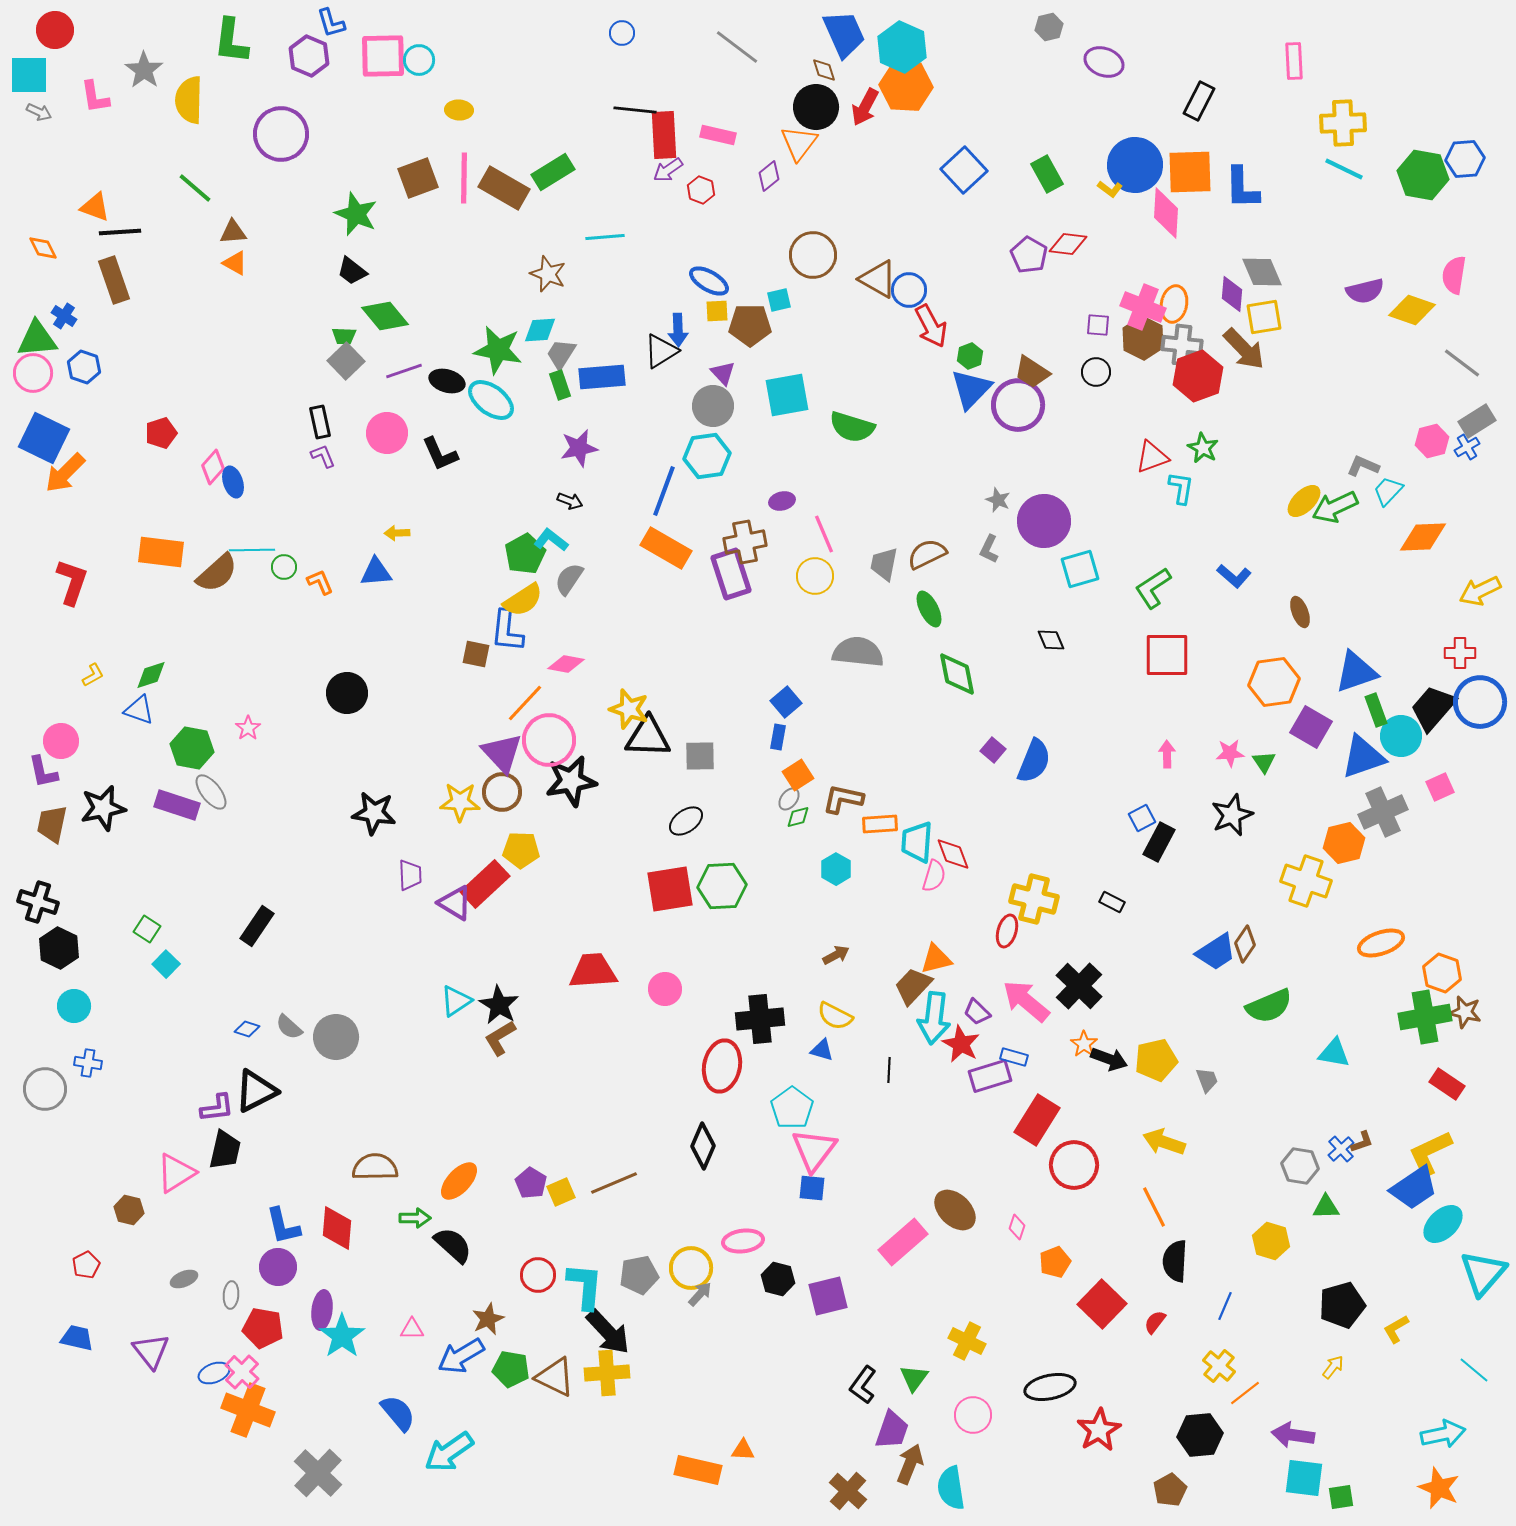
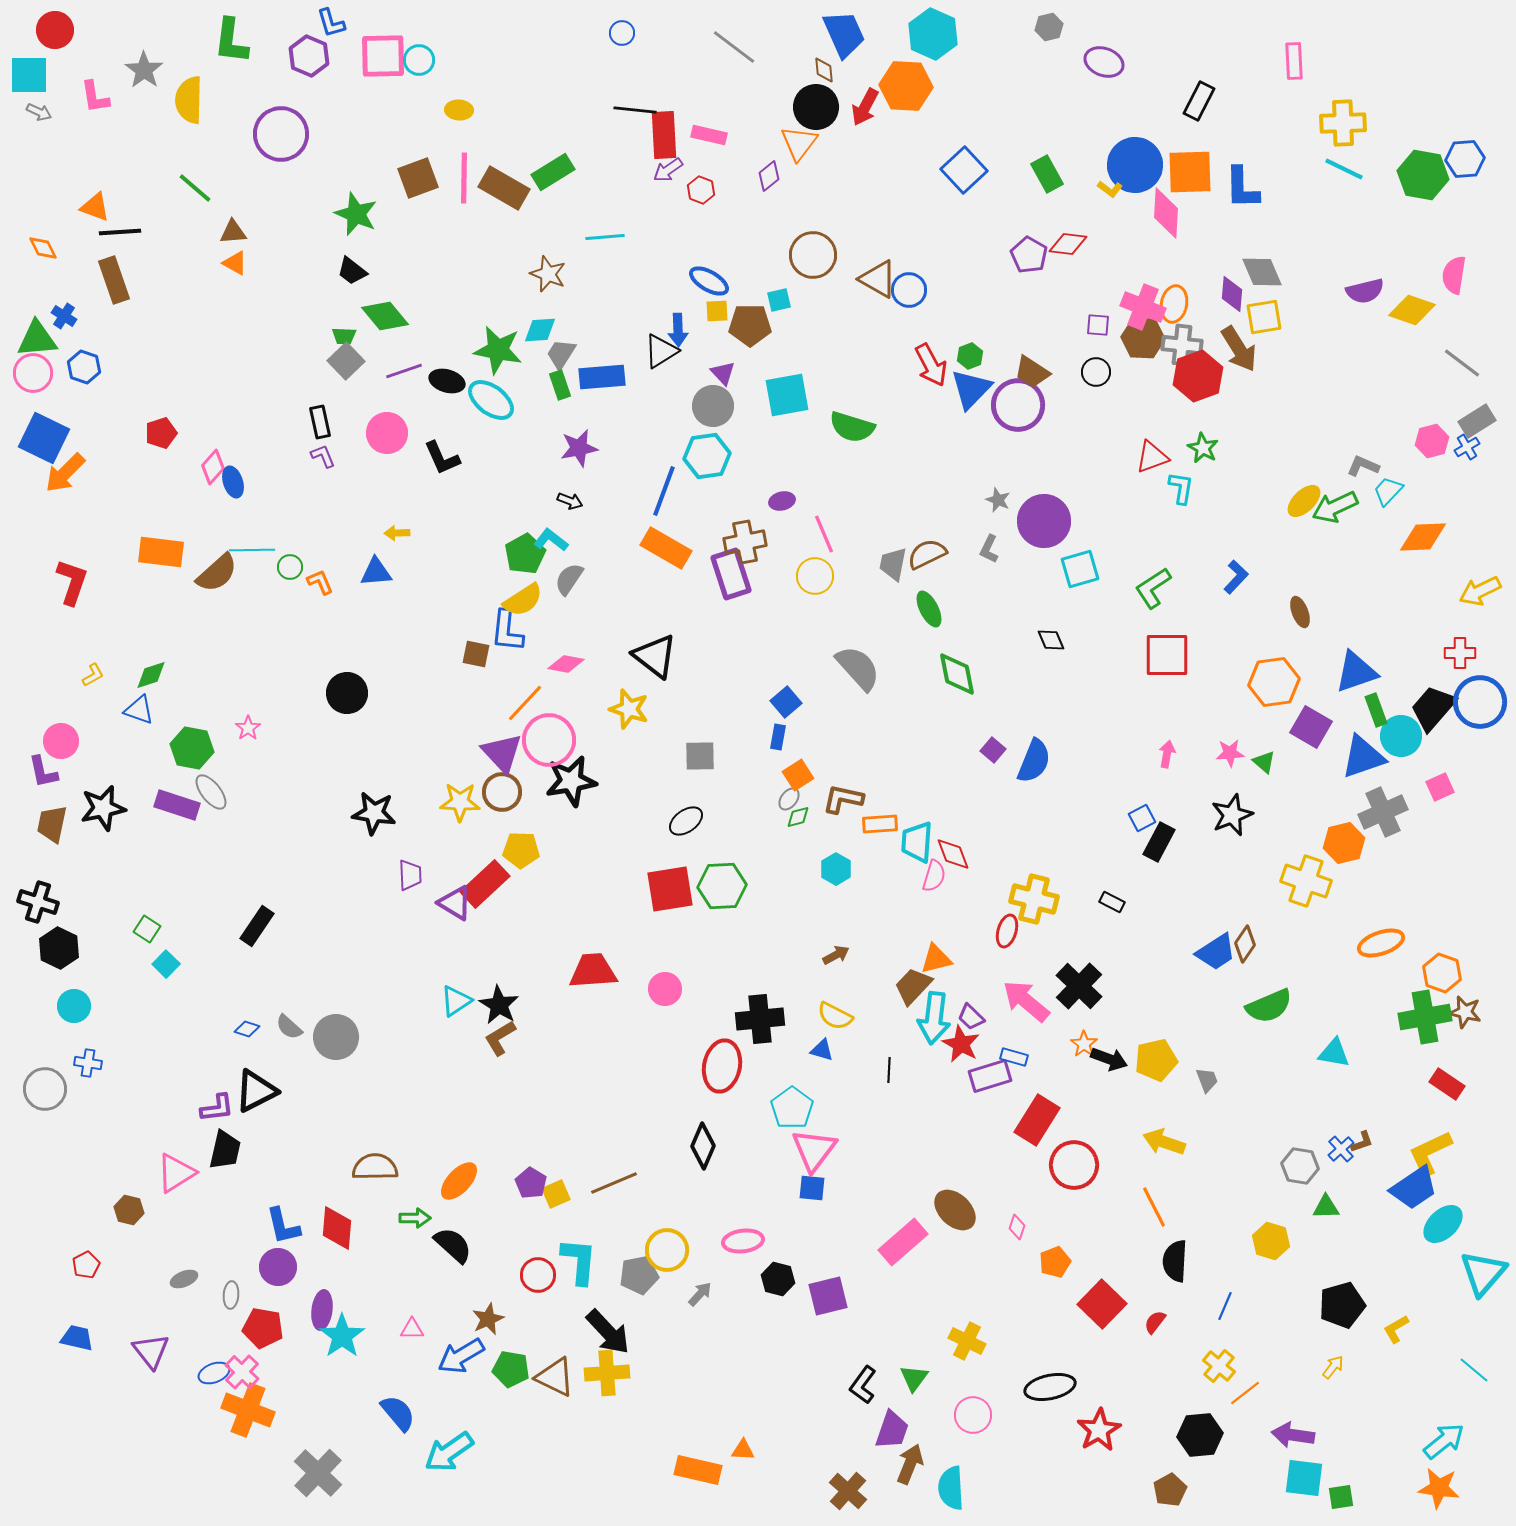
gray line at (737, 47): moved 3 px left
cyan hexagon at (902, 47): moved 31 px right, 13 px up
brown diamond at (824, 70): rotated 12 degrees clockwise
pink rectangle at (718, 135): moved 9 px left
red arrow at (931, 326): moved 39 px down
brown hexagon at (1143, 338): rotated 24 degrees counterclockwise
brown arrow at (1244, 349): moved 5 px left; rotated 12 degrees clockwise
black L-shape at (440, 454): moved 2 px right, 4 px down
gray trapezoid at (884, 564): moved 9 px right
green circle at (284, 567): moved 6 px right
blue L-shape at (1234, 576): moved 2 px right, 1 px down; rotated 88 degrees counterclockwise
gray semicircle at (858, 652): moved 16 px down; rotated 42 degrees clockwise
black triangle at (648, 737): moved 7 px right, 81 px up; rotated 36 degrees clockwise
pink arrow at (1167, 754): rotated 12 degrees clockwise
green triangle at (1264, 762): rotated 15 degrees counterclockwise
purple trapezoid at (977, 1012): moved 6 px left, 5 px down
yellow square at (561, 1192): moved 5 px left, 2 px down
yellow circle at (691, 1268): moved 24 px left, 18 px up
cyan L-shape at (585, 1286): moved 6 px left, 25 px up
cyan arrow at (1443, 1434): moved 1 px right, 7 px down; rotated 27 degrees counterclockwise
cyan semicircle at (951, 1488): rotated 6 degrees clockwise
orange star at (1439, 1488): rotated 15 degrees counterclockwise
